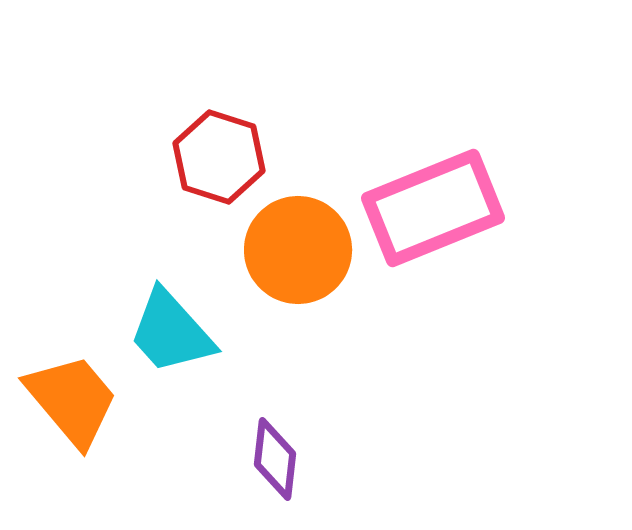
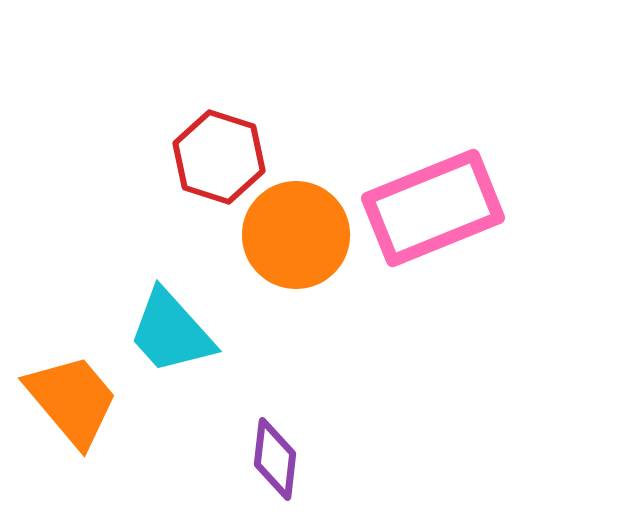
orange circle: moved 2 px left, 15 px up
